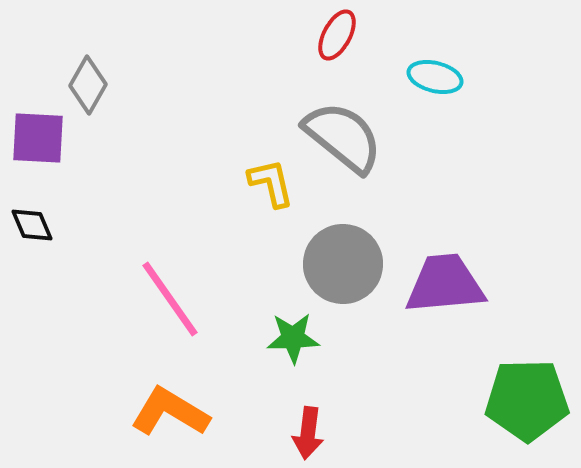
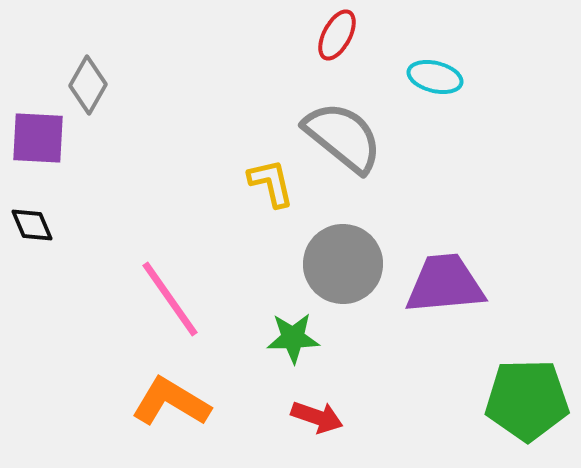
orange L-shape: moved 1 px right, 10 px up
red arrow: moved 9 px right, 16 px up; rotated 78 degrees counterclockwise
